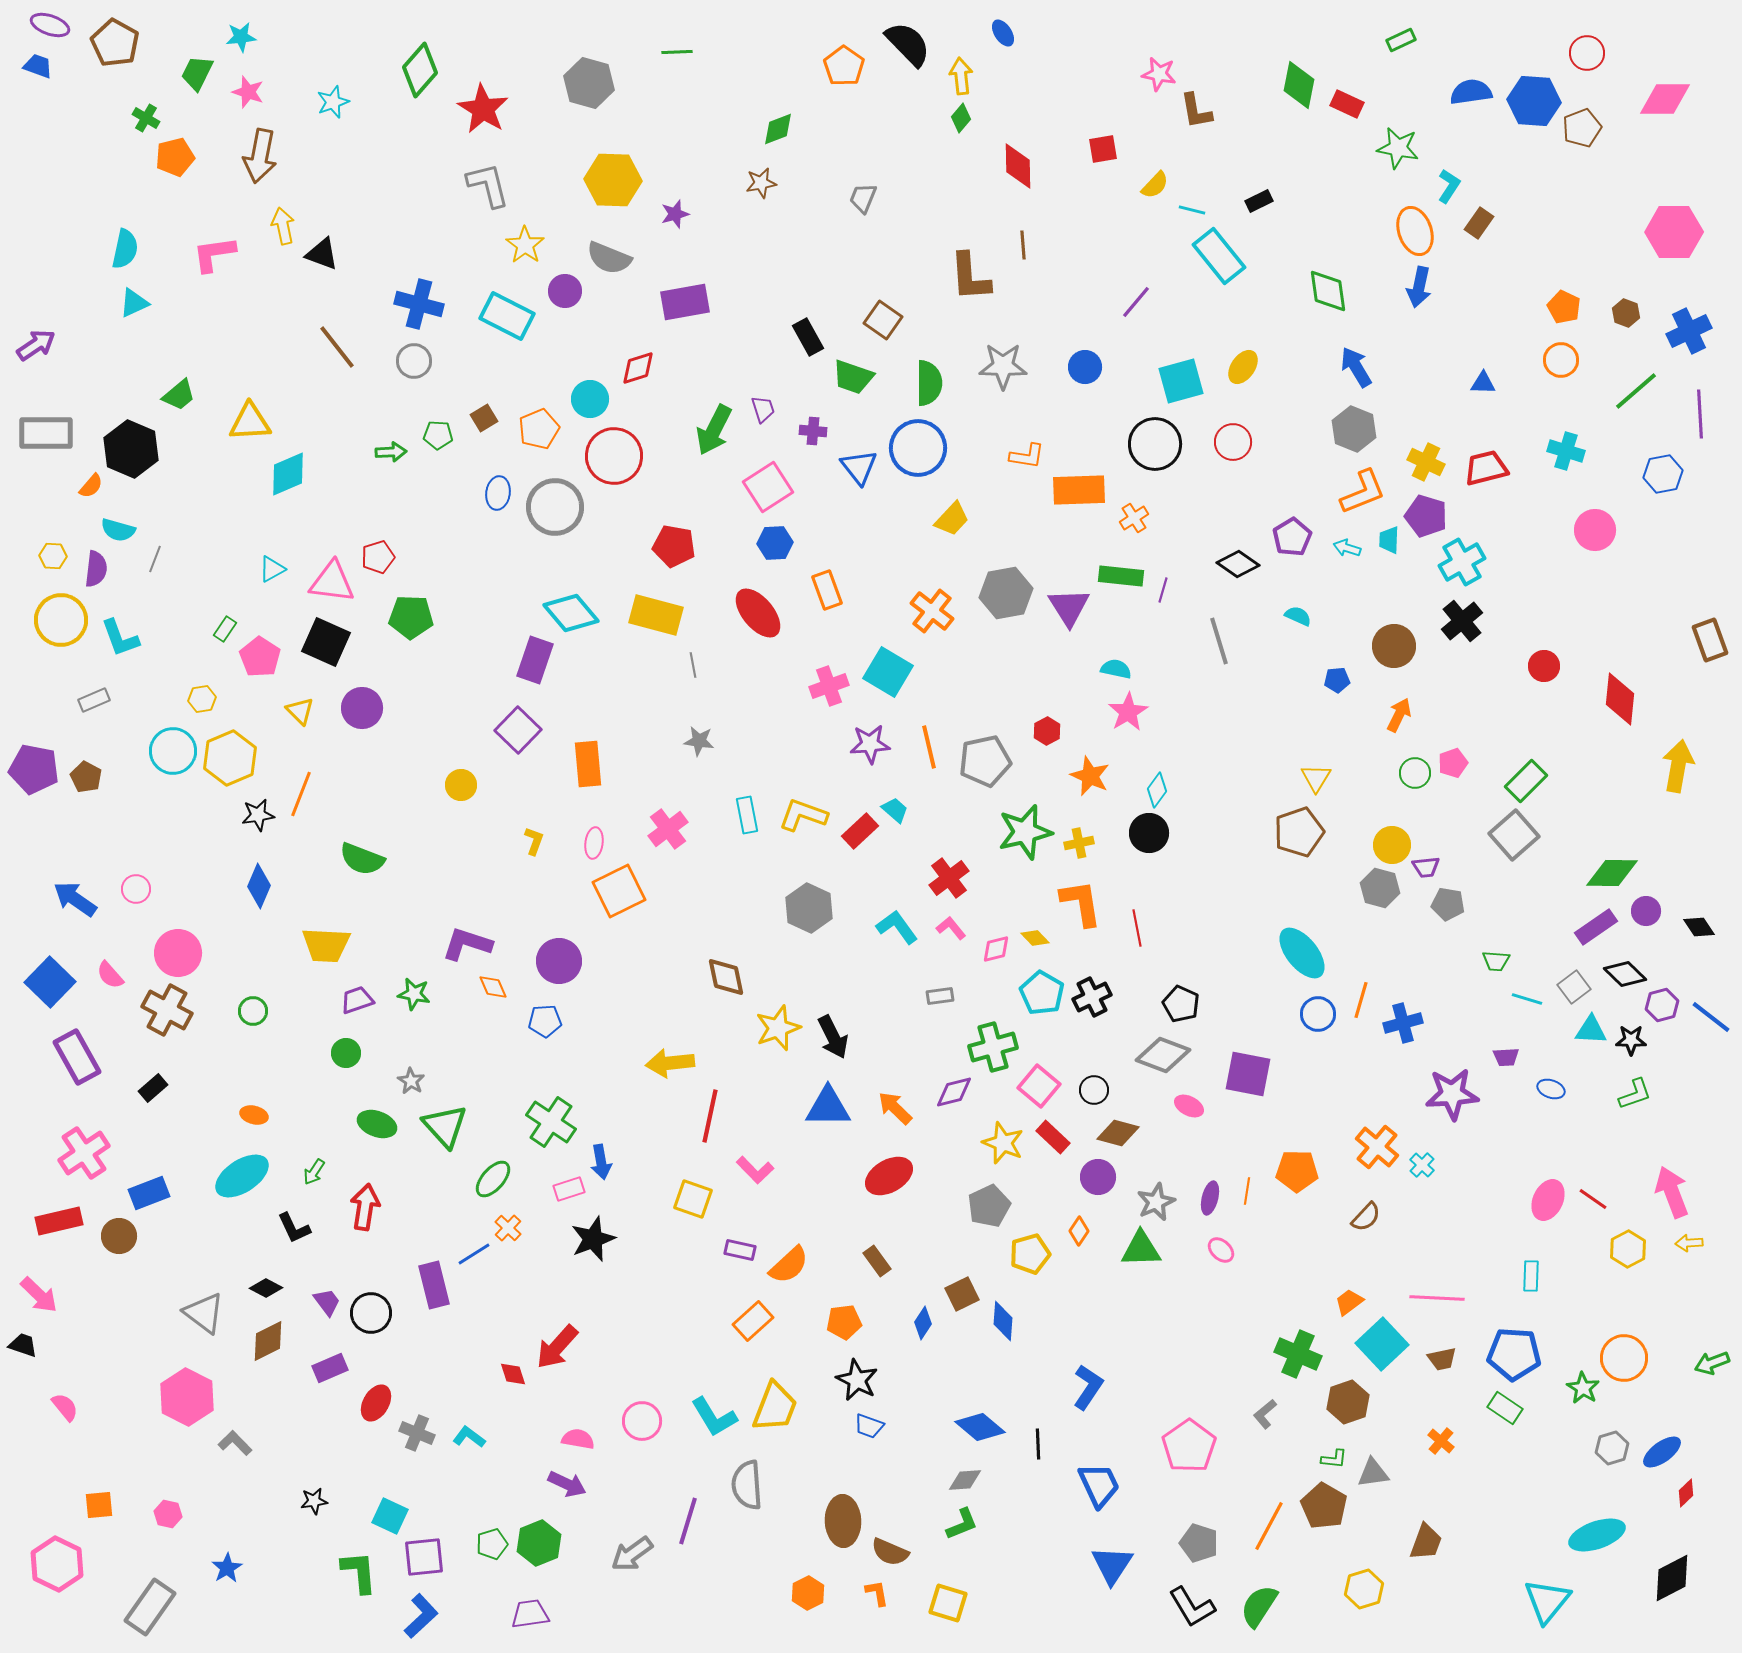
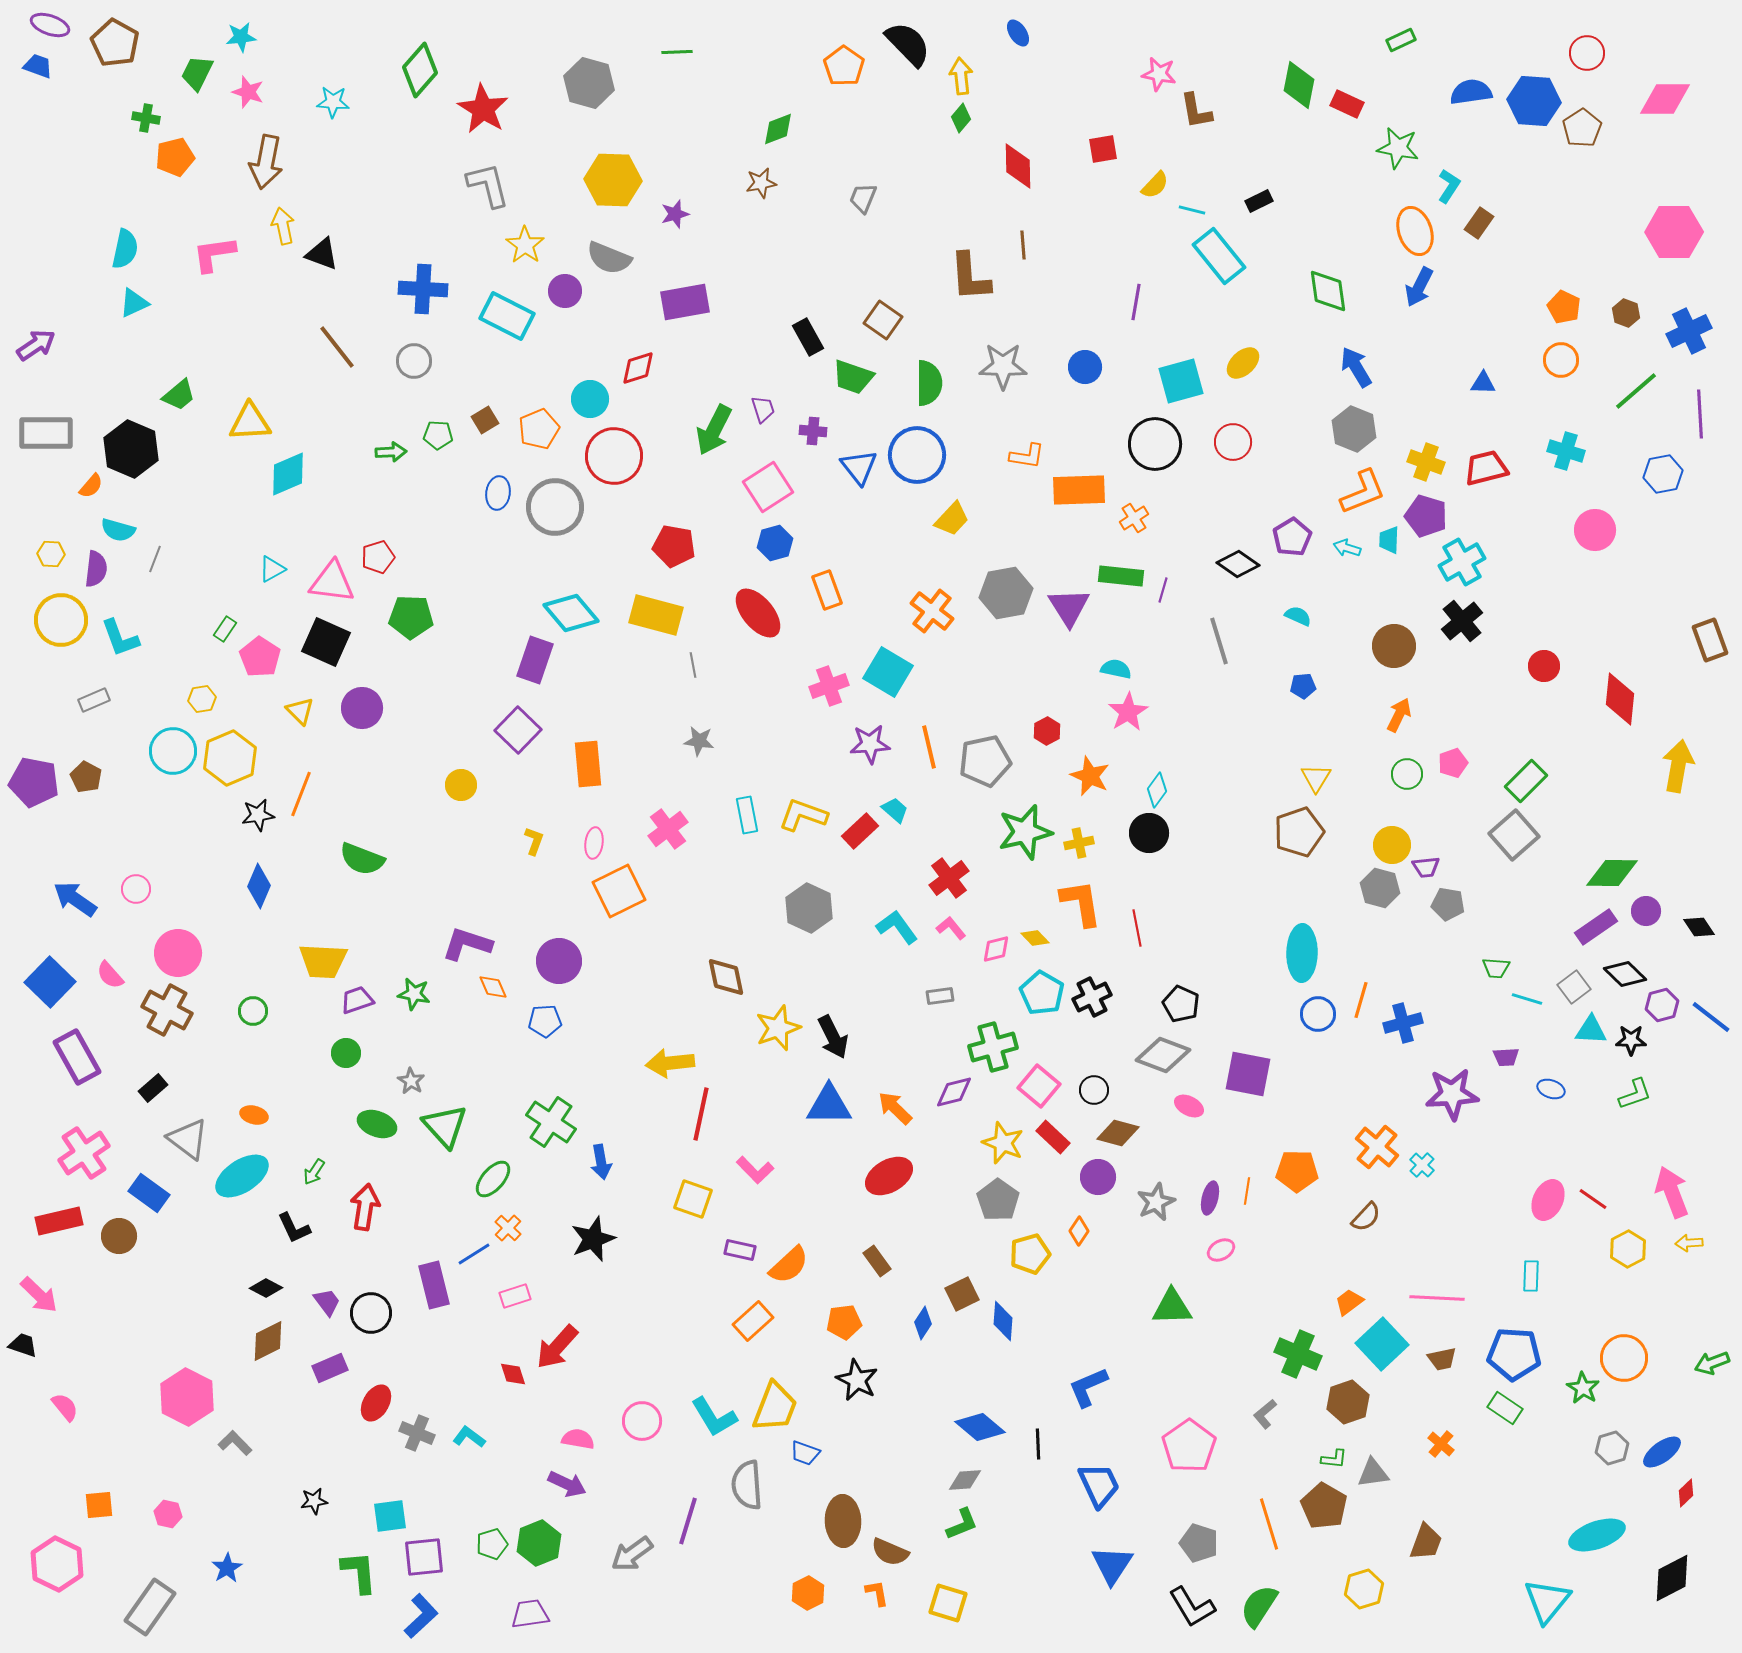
blue ellipse at (1003, 33): moved 15 px right
cyan star at (333, 102): rotated 24 degrees clockwise
green cross at (146, 118): rotated 20 degrees counterclockwise
brown pentagon at (1582, 128): rotated 12 degrees counterclockwise
brown arrow at (260, 156): moved 6 px right, 6 px down
blue arrow at (1419, 287): rotated 15 degrees clockwise
purple line at (1136, 302): rotated 30 degrees counterclockwise
blue cross at (419, 304): moved 4 px right, 15 px up; rotated 12 degrees counterclockwise
yellow ellipse at (1243, 367): moved 4 px up; rotated 12 degrees clockwise
brown square at (484, 418): moved 1 px right, 2 px down
blue circle at (918, 448): moved 1 px left, 7 px down
yellow cross at (1426, 462): rotated 6 degrees counterclockwise
blue hexagon at (775, 543): rotated 12 degrees counterclockwise
yellow hexagon at (53, 556): moved 2 px left, 2 px up
blue pentagon at (1337, 680): moved 34 px left, 6 px down
purple pentagon at (34, 769): moved 13 px down
green circle at (1415, 773): moved 8 px left, 1 px down
yellow trapezoid at (326, 945): moved 3 px left, 16 px down
cyan ellipse at (1302, 953): rotated 40 degrees clockwise
green trapezoid at (1496, 961): moved 7 px down
blue triangle at (828, 1107): moved 1 px right, 2 px up
red line at (710, 1116): moved 9 px left, 2 px up
pink rectangle at (569, 1189): moved 54 px left, 107 px down
blue rectangle at (149, 1193): rotated 57 degrees clockwise
gray pentagon at (989, 1206): moved 9 px right, 6 px up; rotated 12 degrees counterclockwise
green triangle at (1141, 1249): moved 31 px right, 58 px down
pink ellipse at (1221, 1250): rotated 72 degrees counterclockwise
gray triangle at (204, 1313): moved 16 px left, 174 px up
blue L-shape at (1088, 1387): rotated 147 degrees counterclockwise
blue trapezoid at (869, 1426): moved 64 px left, 27 px down
orange cross at (1441, 1441): moved 3 px down
cyan square at (390, 1516): rotated 33 degrees counterclockwise
orange line at (1269, 1526): moved 2 px up; rotated 45 degrees counterclockwise
